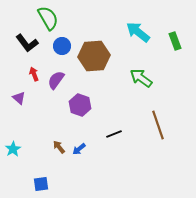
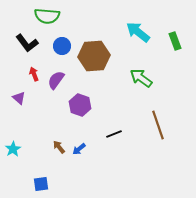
green semicircle: moved 1 px left, 2 px up; rotated 125 degrees clockwise
